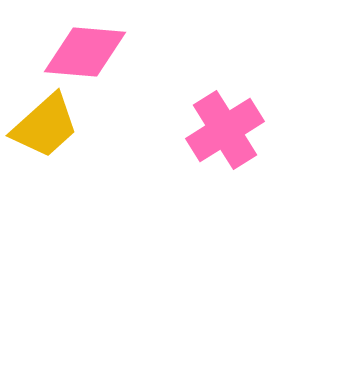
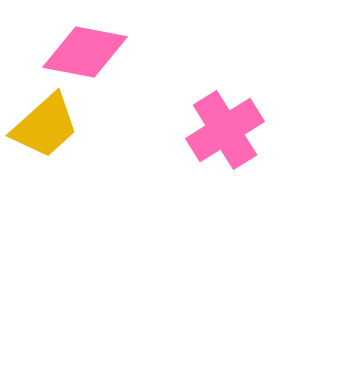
pink diamond: rotated 6 degrees clockwise
